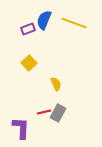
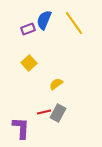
yellow line: rotated 35 degrees clockwise
yellow semicircle: rotated 104 degrees counterclockwise
